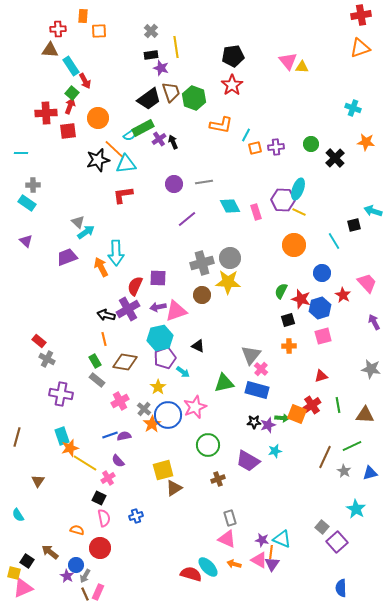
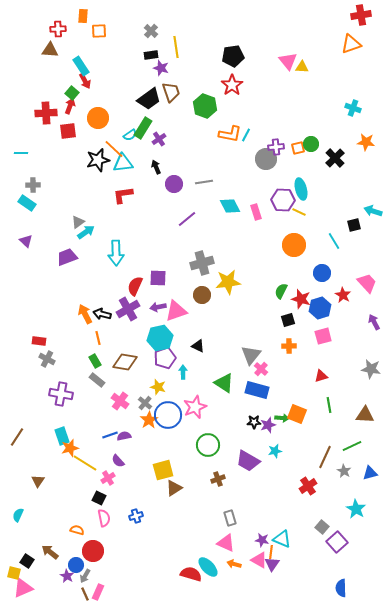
orange triangle at (360, 48): moved 9 px left, 4 px up
cyan rectangle at (71, 66): moved 10 px right
green hexagon at (194, 98): moved 11 px right, 8 px down
orange L-shape at (221, 125): moved 9 px right, 9 px down
green rectangle at (143, 128): rotated 30 degrees counterclockwise
black arrow at (173, 142): moved 17 px left, 25 px down
orange square at (255, 148): moved 43 px right
cyan triangle at (126, 164): moved 3 px left, 1 px up
cyan ellipse at (298, 189): moved 3 px right; rotated 35 degrees counterclockwise
gray triangle at (78, 222): rotated 40 degrees clockwise
gray circle at (230, 258): moved 36 px right, 99 px up
orange arrow at (101, 267): moved 16 px left, 47 px down
yellow star at (228, 282): rotated 10 degrees counterclockwise
black arrow at (106, 315): moved 4 px left, 1 px up
orange line at (104, 339): moved 6 px left, 1 px up
red rectangle at (39, 341): rotated 32 degrees counterclockwise
cyan arrow at (183, 372): rotated 128 degrees counterclockwise
green triangle at (224, 383): rotated 45 degrees clockwise
yellow star at (158, 387): rotated 21 degrees counterclockwise
pink cross at (120, 401): rotated 24 degrees counterclockwise
red cross at (312, 405): moved 4 px left, 81 px down
green line at (338, 405): moved 9 px left
gray cross at (144, 409): moved 1 px right, 6 px up
orange star at (152, 424): moved 3 px left, 4 px up
brown line at (17, 437): rotated 18 degrees clockwise
cyan semicircle at (18, 515): rotated 56 degrees clockwise
pink triangle at (227, 539): moved 1 px left, 4 px down
red circle at (100, 548): moved 7 px left, 3 px down
